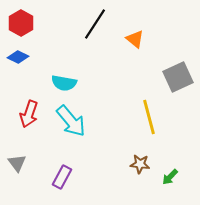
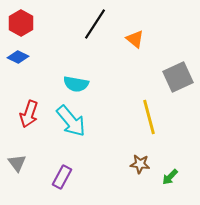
cyan semicircle: moved 12 px right, 1 px down
